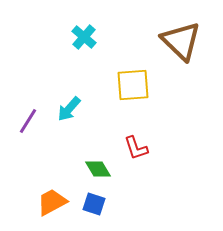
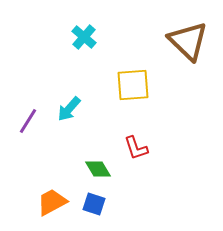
brown triangle: moved 7 px right
